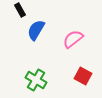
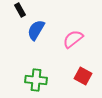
green cross: rotated 25 degrees counterclockwise
